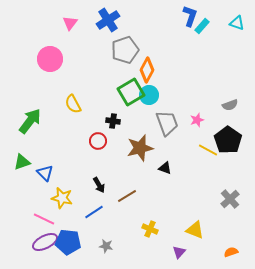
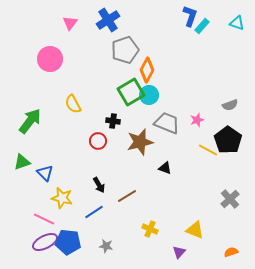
gray trapezoid: rotated 48 degrees counterclockwise
brown star: moved 6 px up
